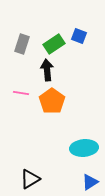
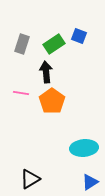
black arrow: moved 1 px left, 2 px down
